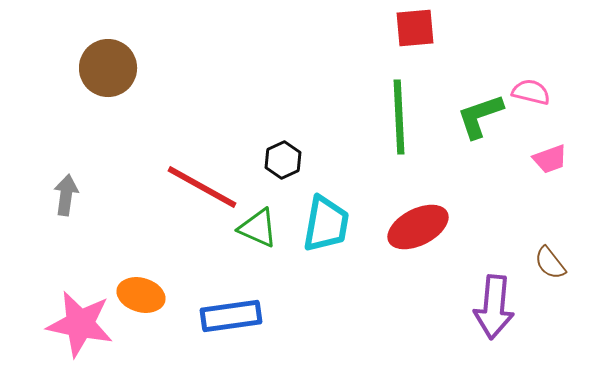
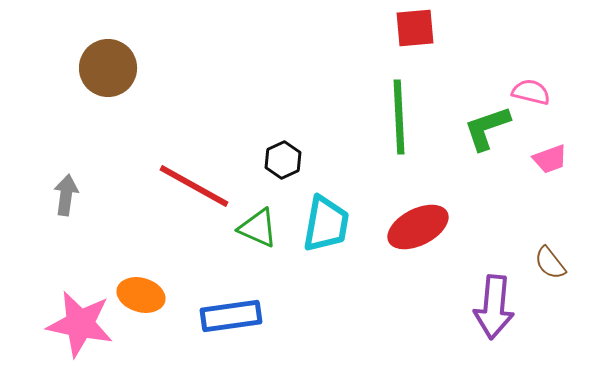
green L-shape: moved 7 px right, 12 px down
red line: moved 8 px left, 1 px up
